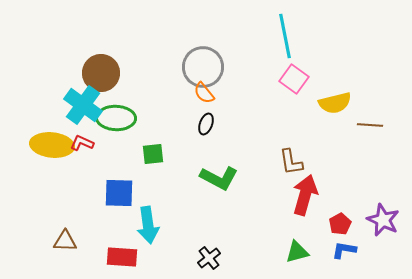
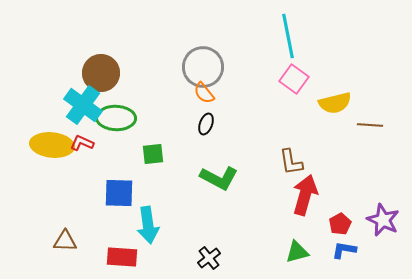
cyan line: moved 3 px right
